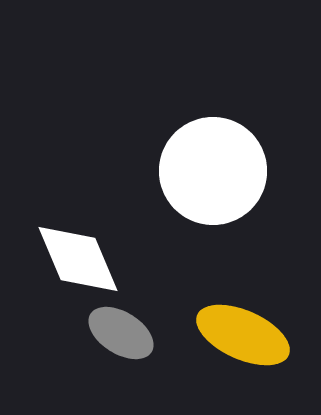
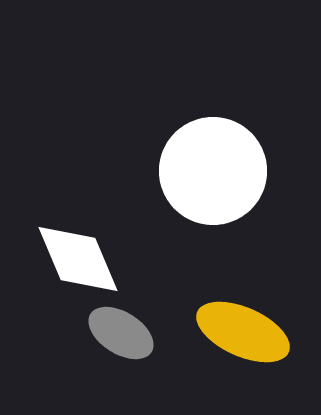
yellow ellipse: moved 3 px up
